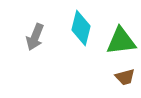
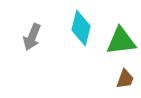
gray arrow: moved 3 px left
brown trapezoid: moved 2 px down; rotated 55 degrees counterclockwise
